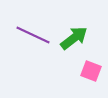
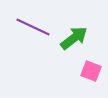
purple line: moved 8 px up
